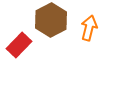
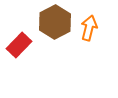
brown hexagon: moved 4 px right, 2 px down
